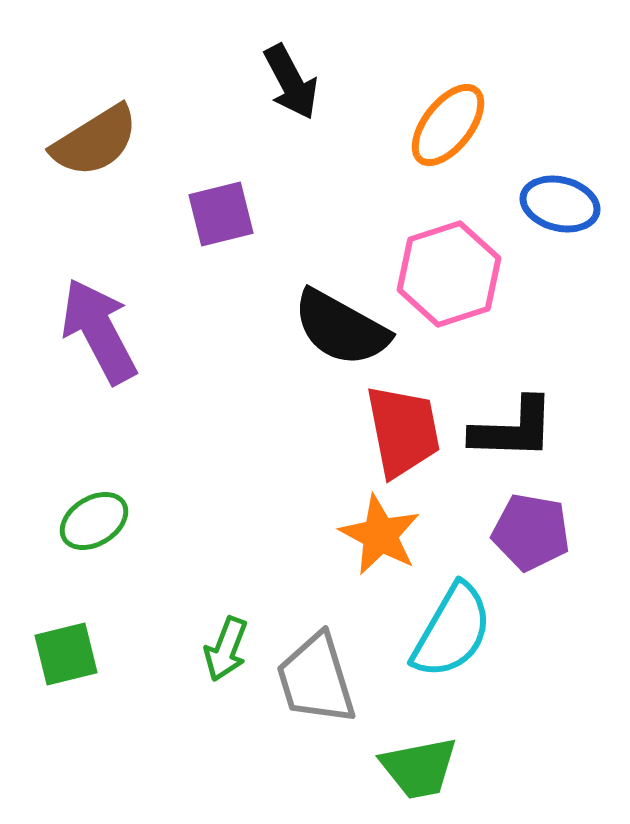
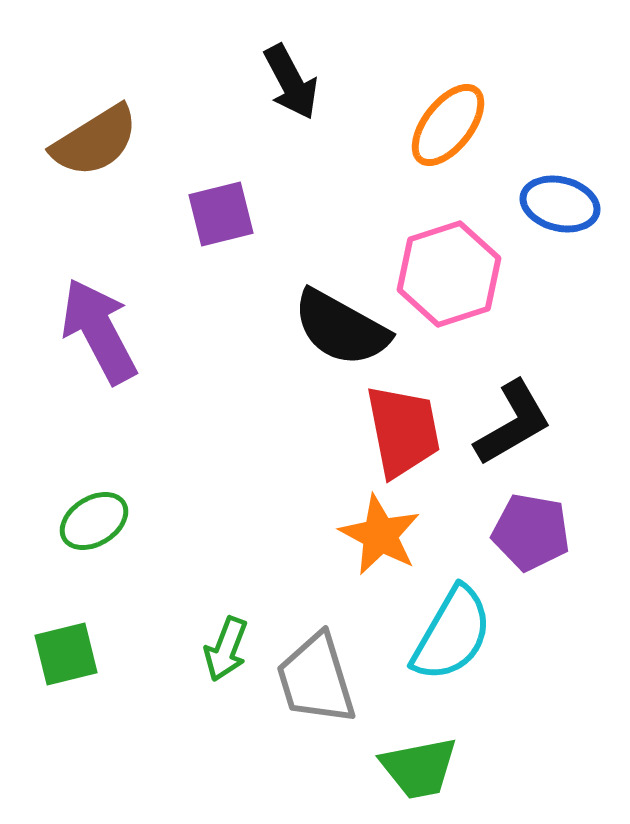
black L-shape: moved 6 px up; rotated 32 degrees counterclockwise
cyan semicircle: moved 3 px down
